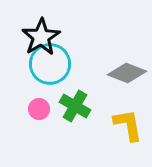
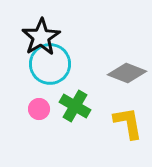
yellow L-shape: moved 2 px up
